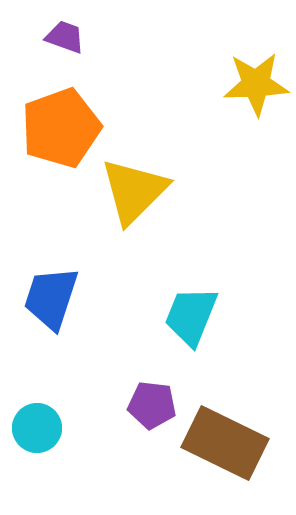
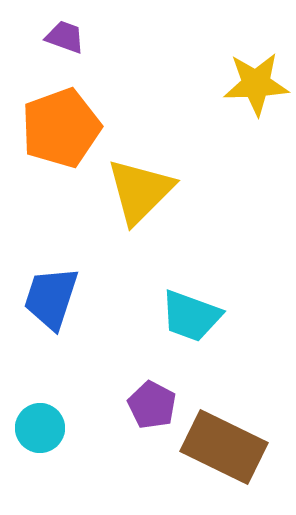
yellow triangle: moved 6 px right
cyan trapezoid: rotated 92 degrees counterclockwise
purple pentagon: rotated 21 degrees clockwise
cyan circle: moved 3 px right
brown rectangle: moved 1 px left, 4 px down
